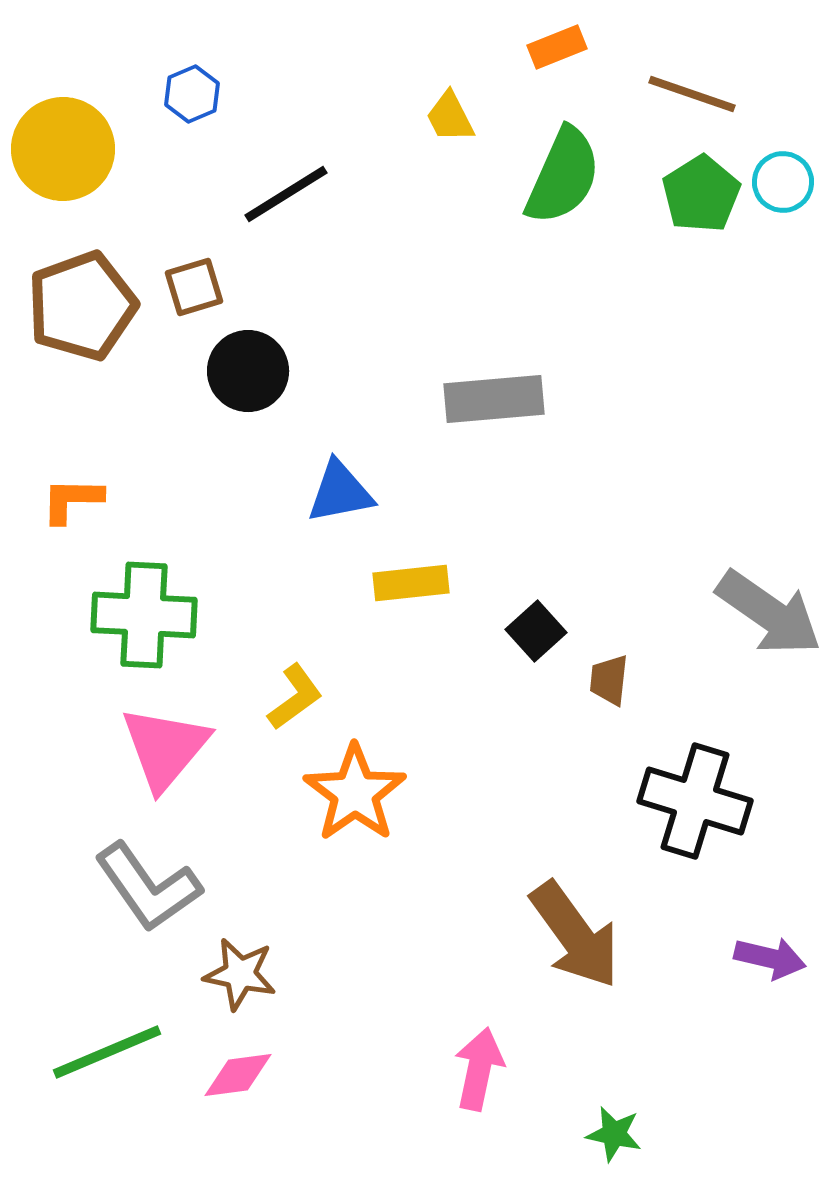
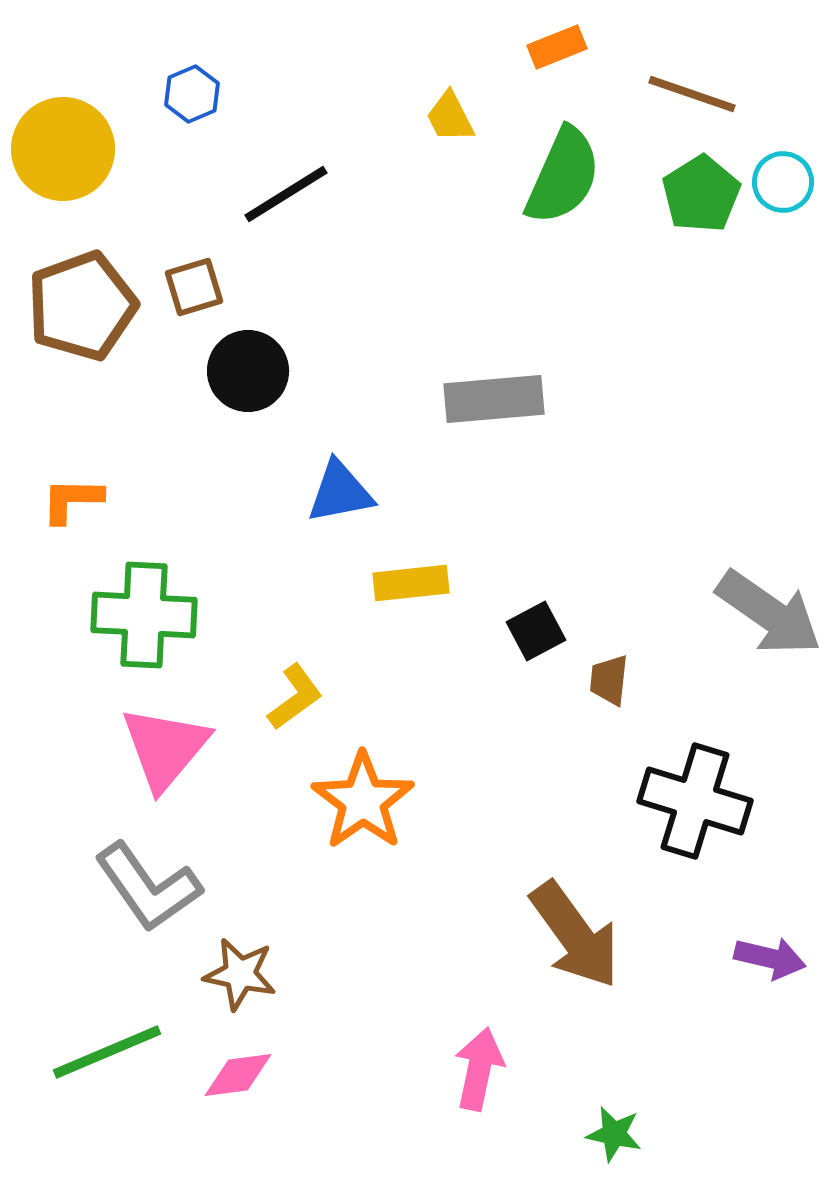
black square: rotated 14 degrees clockwise
orange star: moved 8 px right, 8 px down
